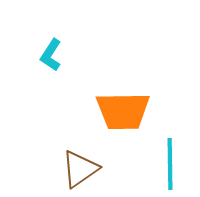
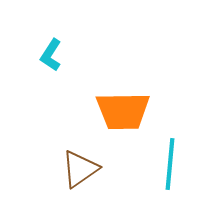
cyan line: rotated 6 degrees clockwise
